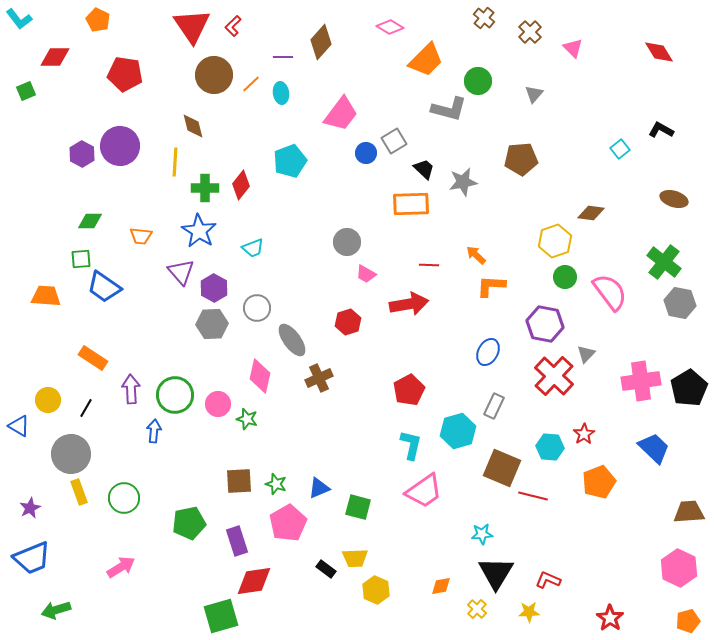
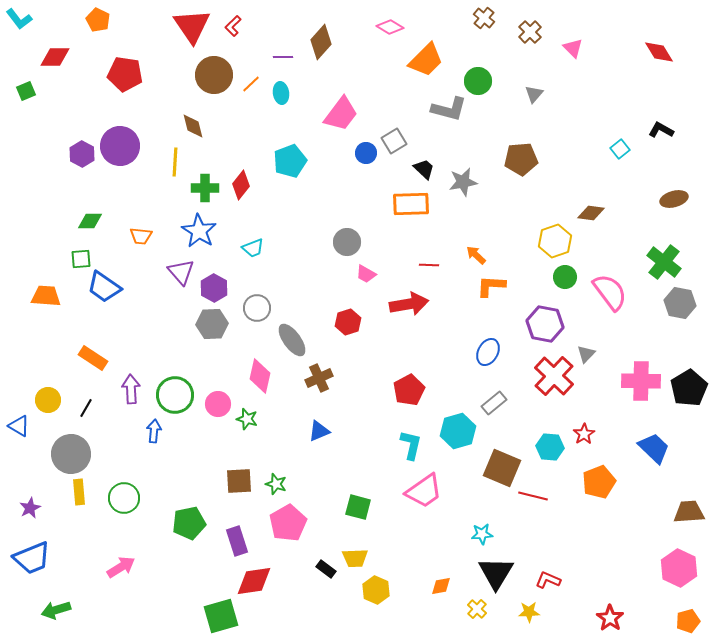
brown ellipse at (674, 199): rotated 32 degrees counterclockwise
pink cross at (641, 381): rotated 9 degrees clockwise
gray rectangle at (494, 406): moved 3 px up; rotated 25 degrees clockwise
blue triangle at (319, 488): moved 57 px up
yellow rectangle at (79, 492): rotated 15 degrees clockwise
